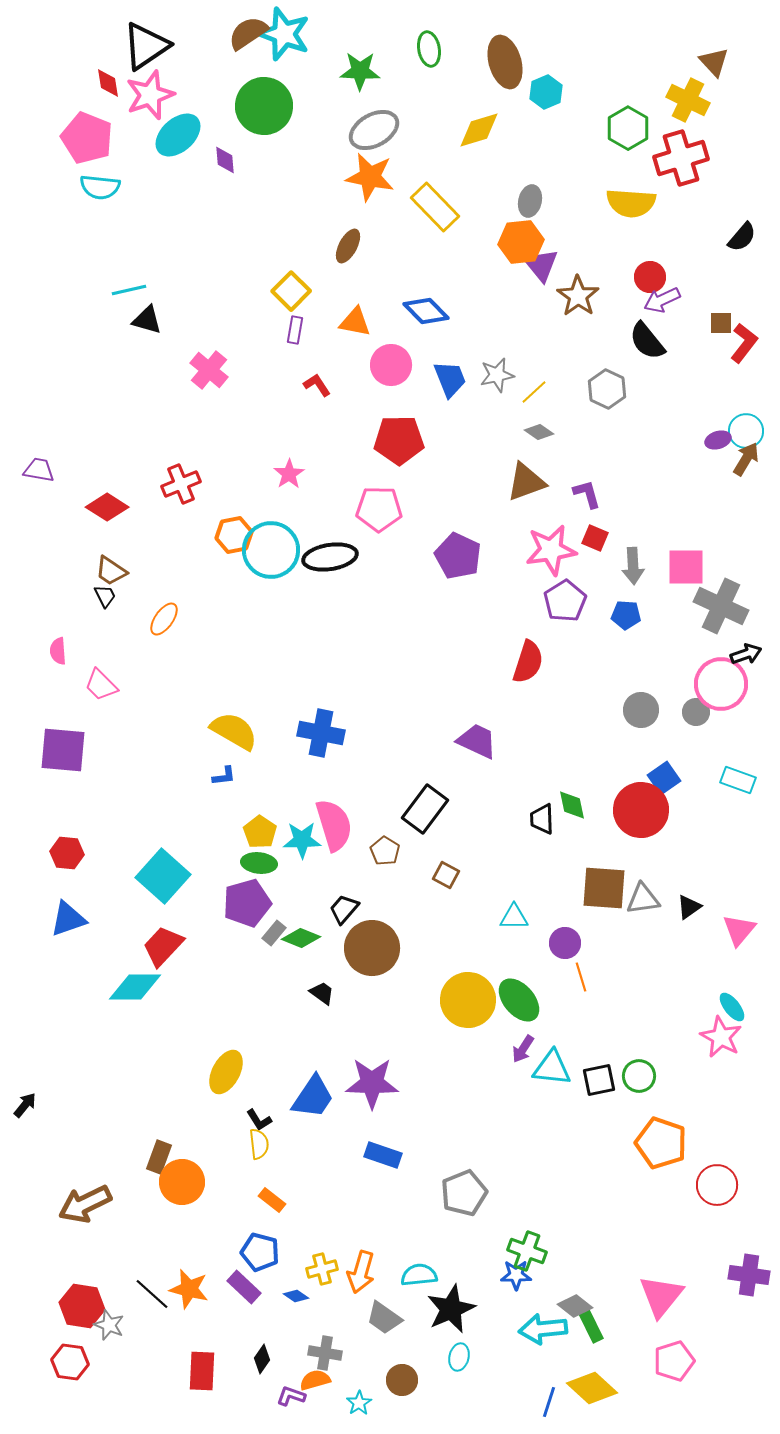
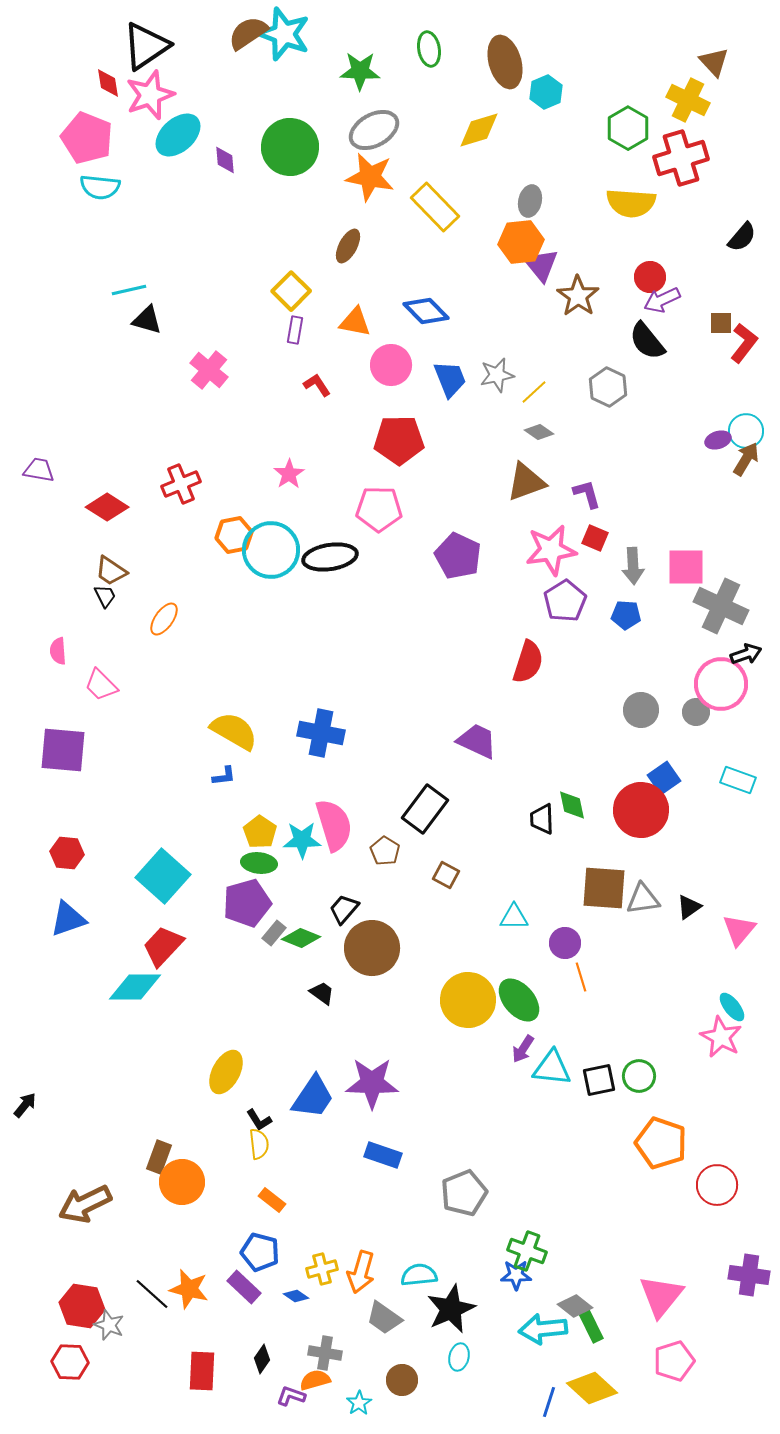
green circle at (264, 106): moved 26 px right, 41 px down
gray hexagon at (607, 389): moved 1 px right, 2 px up
red hexagon at (70, 1362): rotated 6 degrees counterclockwise
